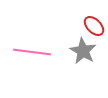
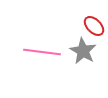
pink line: moved 10 px right
